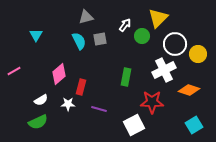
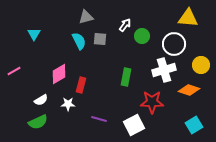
yellow triangle: moved 30 px right; rotated 50 degrees clockwise
cyan triangle: moved 2 px left, 1 px up
gray square: rotated 16 degrees clockwise
white circle: moved 1 px left
yellow circle: moved 3 px right, 11 px down
white cross: rotated 10 degrees clockwise
pink diamond: rotated 10 degrees clockwise
red rectangle: moved 2 px up
purple line: moved 10 px down
